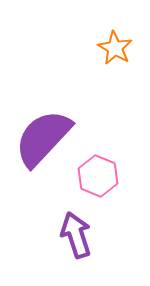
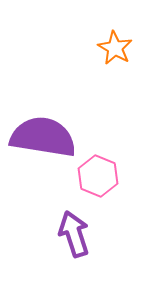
purple semicircle: moved 1 px up; rotated 56 degrees clockwise
purple arrow: moved 2 px left, 1 px up
